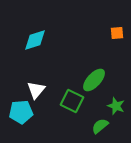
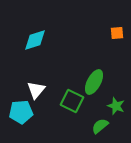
green ellipse: moved 2 px down; rotated 15 degrees counterclockwise
